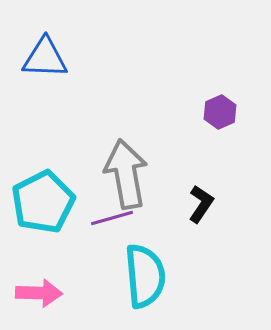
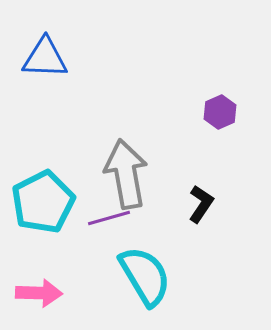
purple line: moved 3 px left
cyan semicircle: rotated 26 degrees counterclockwise
